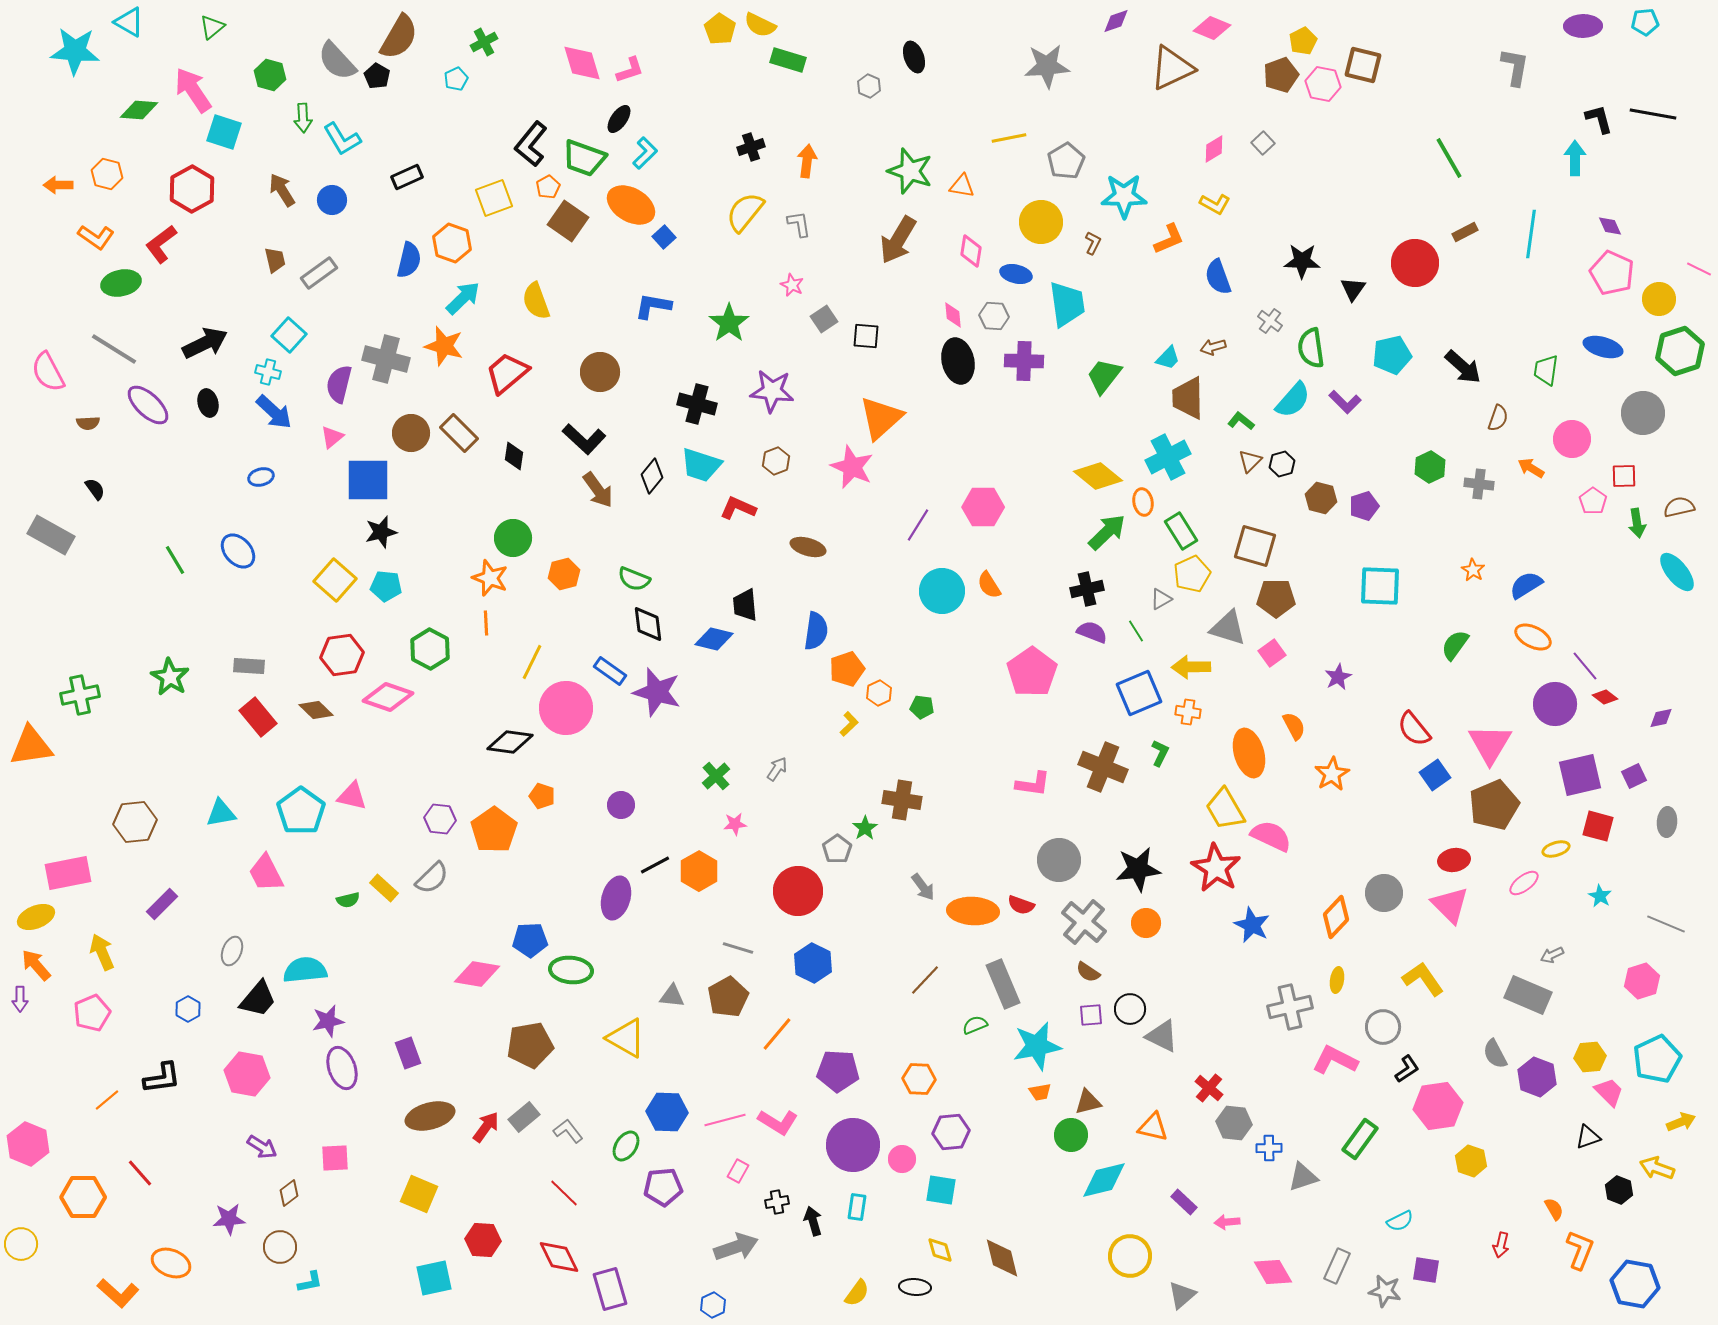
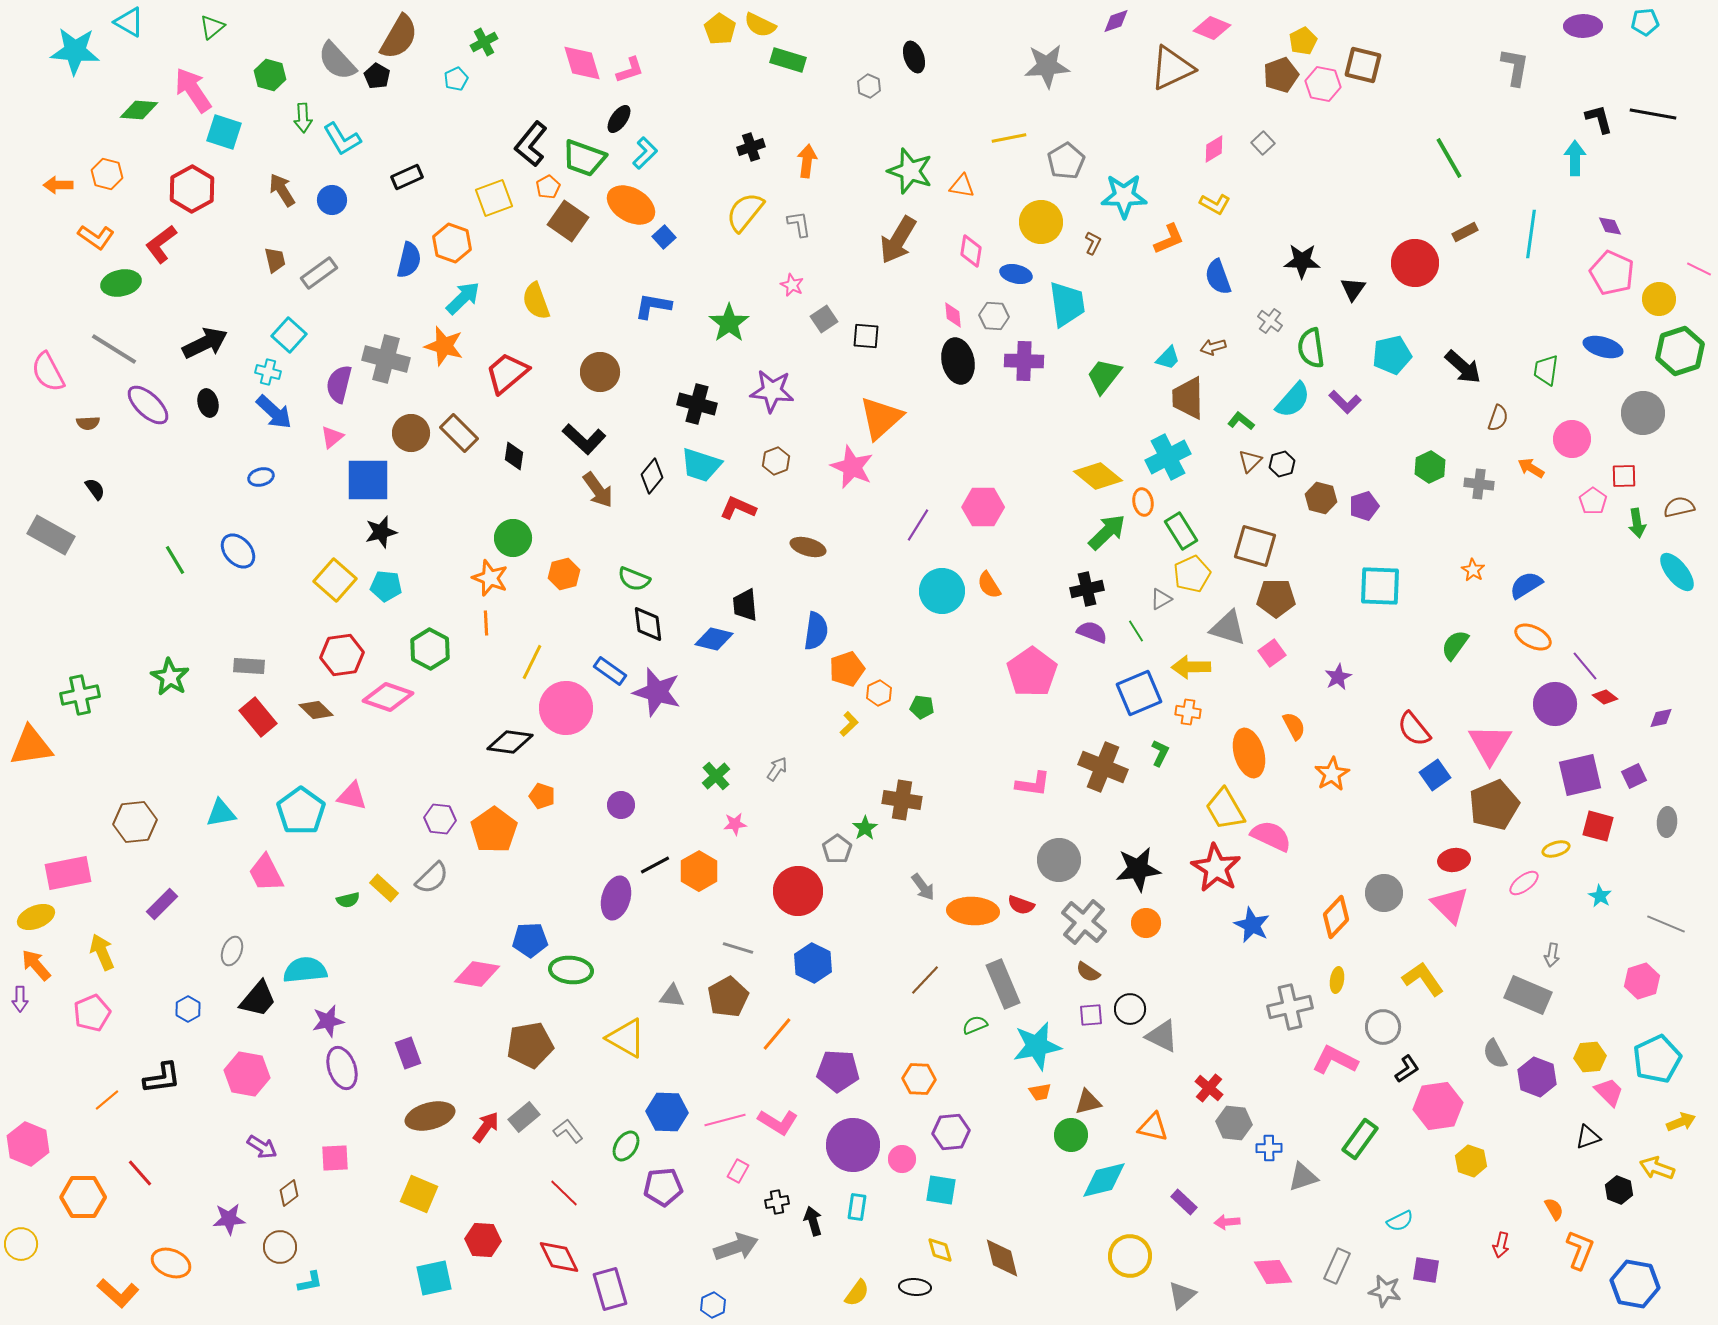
gray arrow at (1552, 955): rotated 55 degrees counterclockwise
